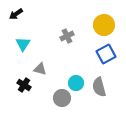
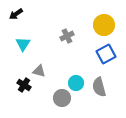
gray triangle: moved 1 px left, 2 px down
